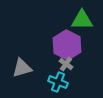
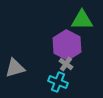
gray triangle: moved 7 px left
